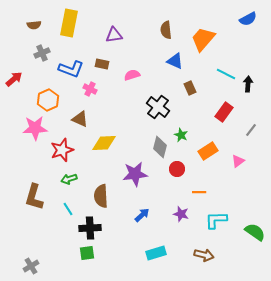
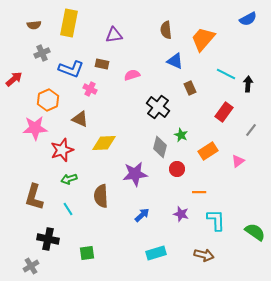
cyan L-shape at (216, 220): rotated 90 degrees clockwise
black cross at (90, 228): moved 42 px left, 11 px down; rotated 15 degrees clockwise
